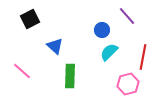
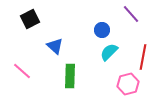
purple line: moved 4 px right, 2 px up
